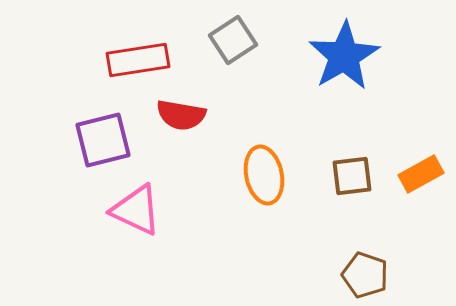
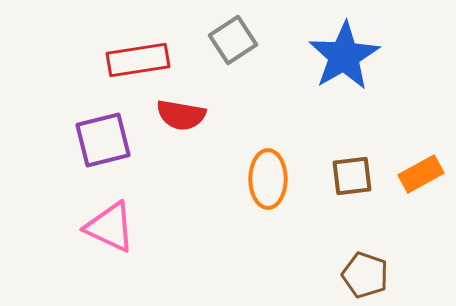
orange ellipse: moved 4 px right, 4 px down; rotated 12 degrees clockwise
pink triangle: moved 26 px left, 17 px down
